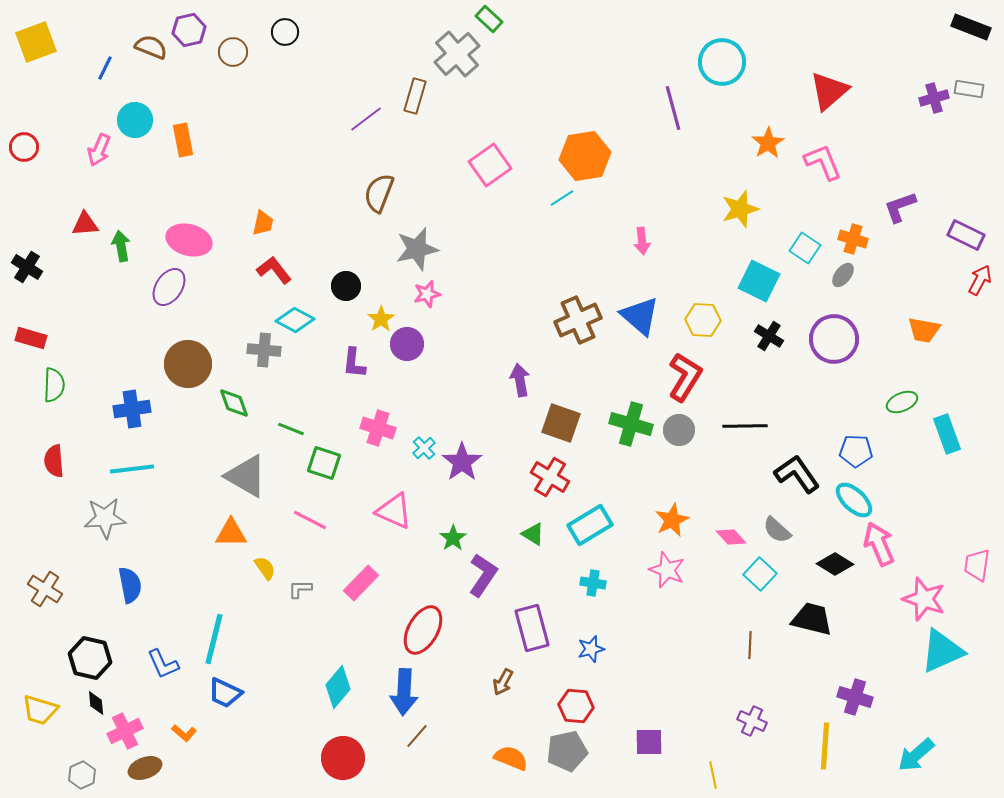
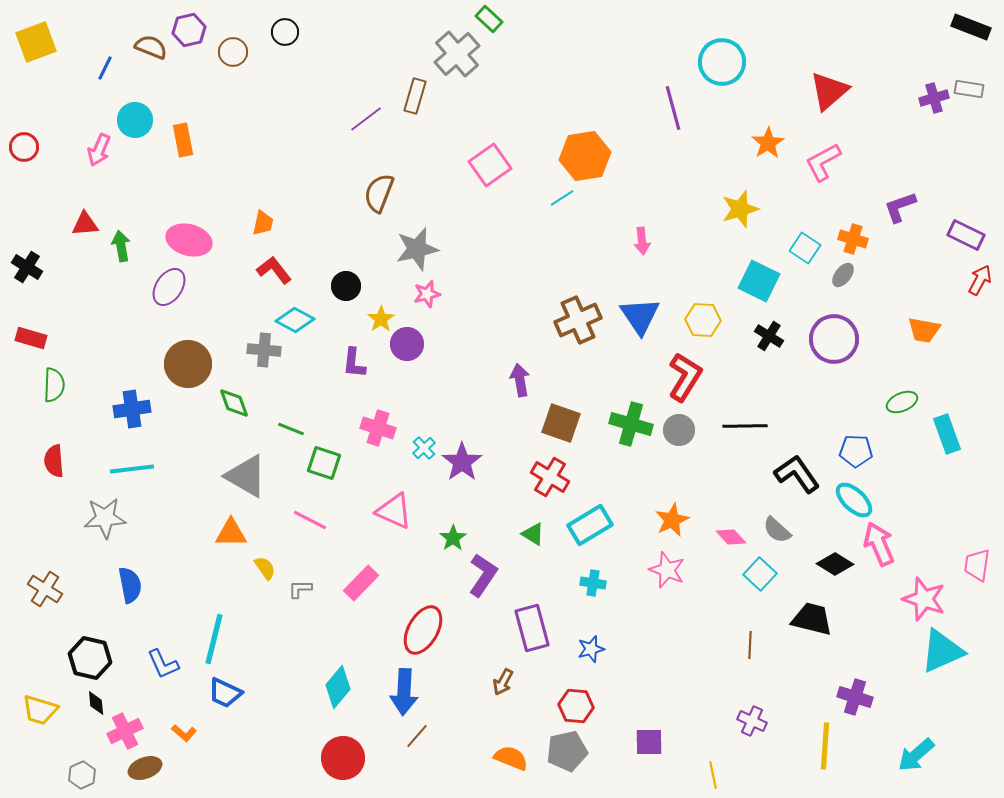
pink L-shape at (823, 162): rotated 96 degrees counterclockwise
blue triangle at (640, 316): rotated 15 degrees clockwise
